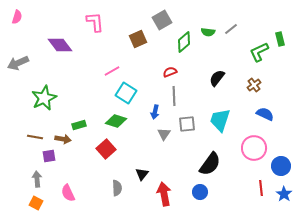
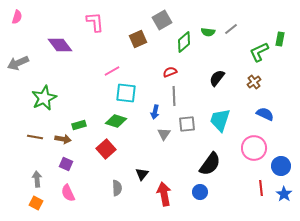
green rectangle at (280, 39): rotated 24 degrees clockwise
brown cross at (254, 85): moved 3 px up
cyan square at (126, 93): rotated 25 degrees counterclockwise
purple square at (49, 156): moved 17 px right, 8 px down; rotated 32 degrees clockwise
